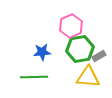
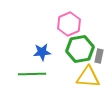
pink hexagon: moved 2 px left, 2 px up
gray rectangle: rotated 48 degrees counterclockwise
green line: moved 2 px left, 3 px up
